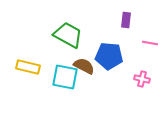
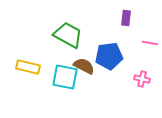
purple rectangle: moved 2 px up
blue pentagon: rotated 12 degrees counterclockwise
